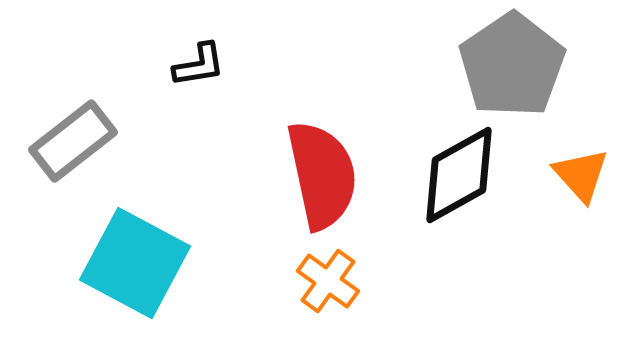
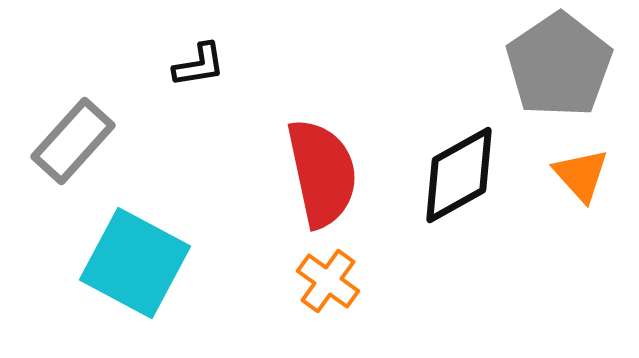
gray pentagon: moved 47 px right
gray rectangle: rotated 10 degrees counterclockwise
red semicircle: moved 2 px up
